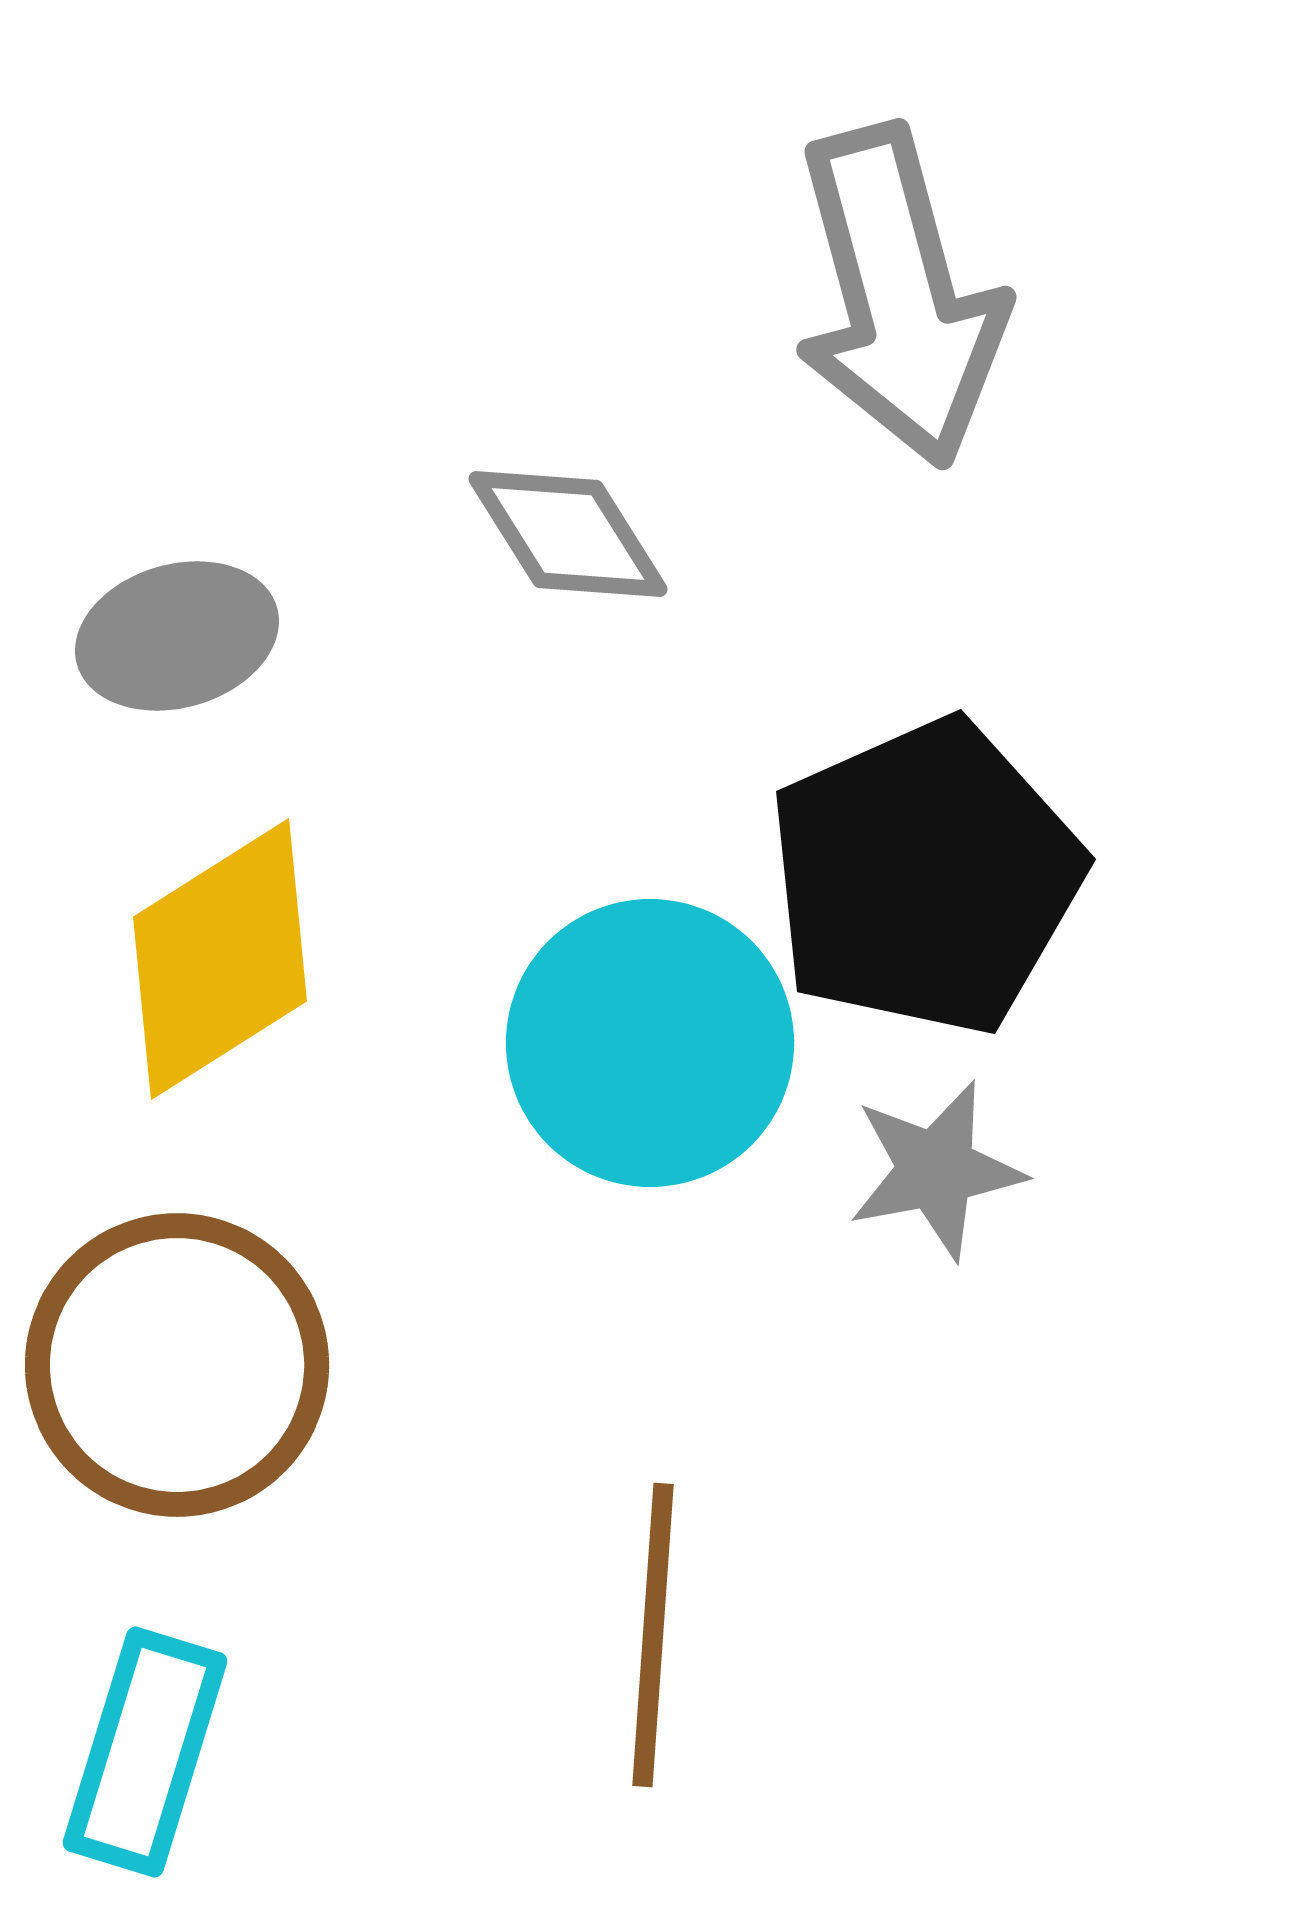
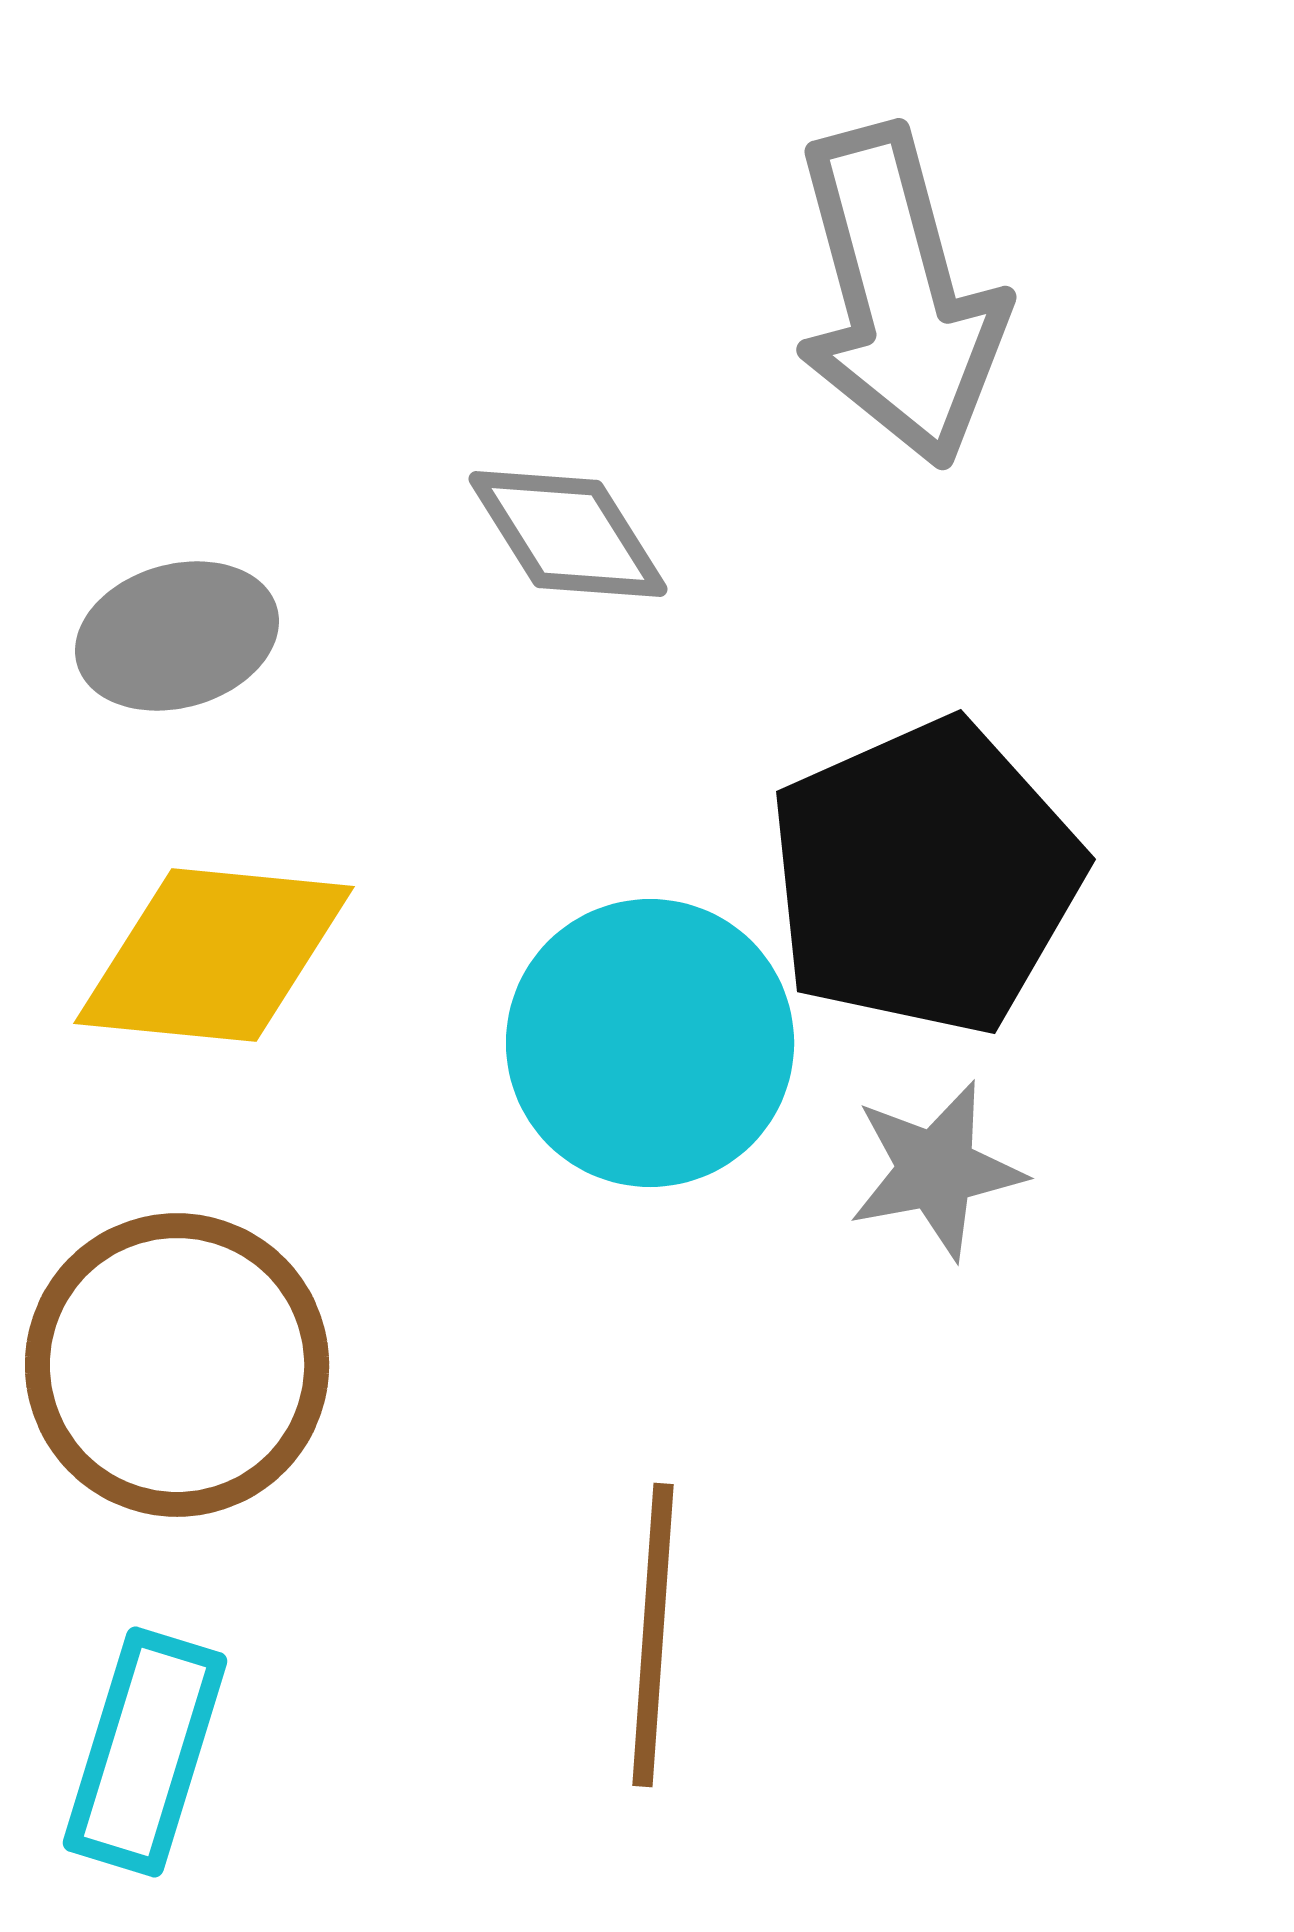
yellow diamond: moved 6 px left, 4 px up; rotated 38 degrees clockwise
